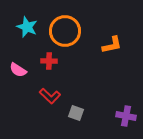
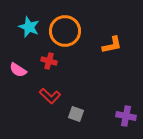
cyan star: moved 2 px right
red cross: rotated 14 degrees clockwise
gray square: moved 1 px down
